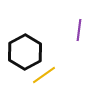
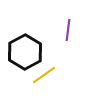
purple line: moved 11 px left
